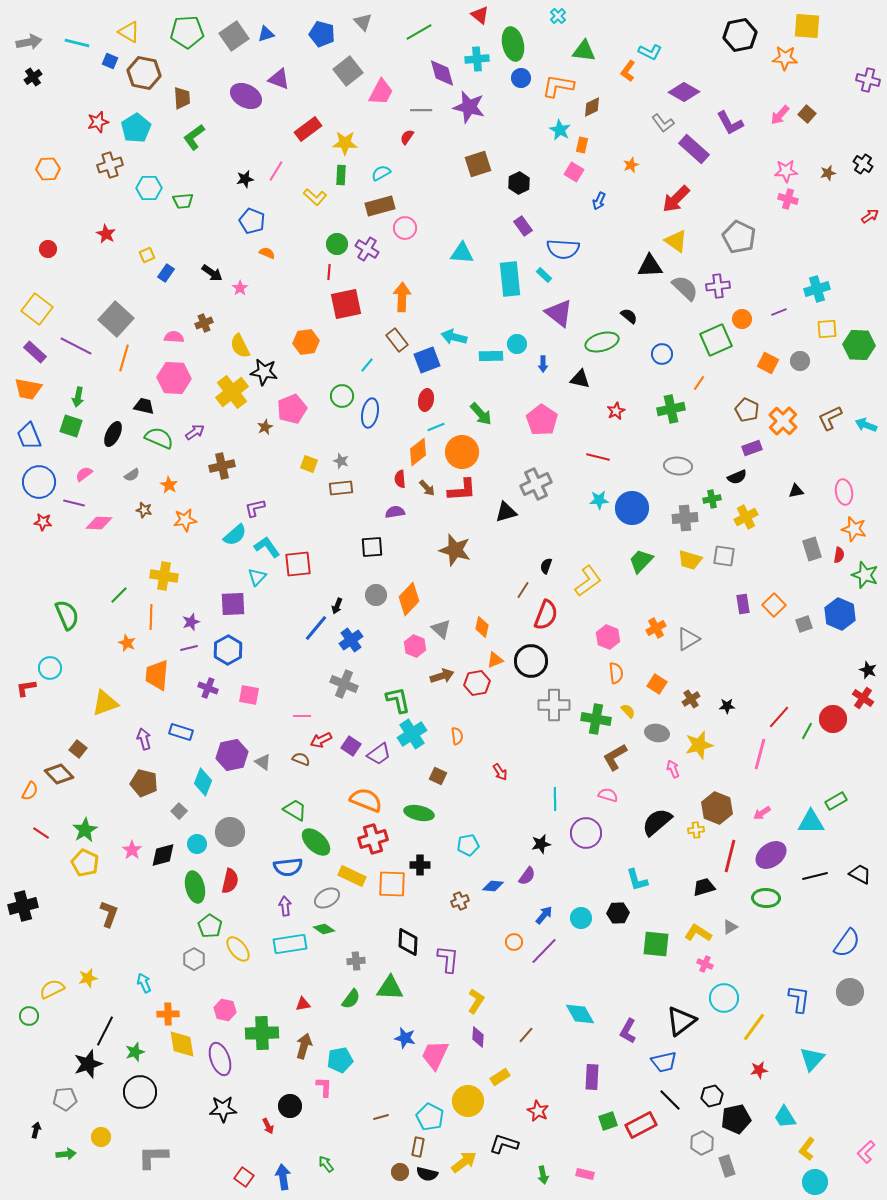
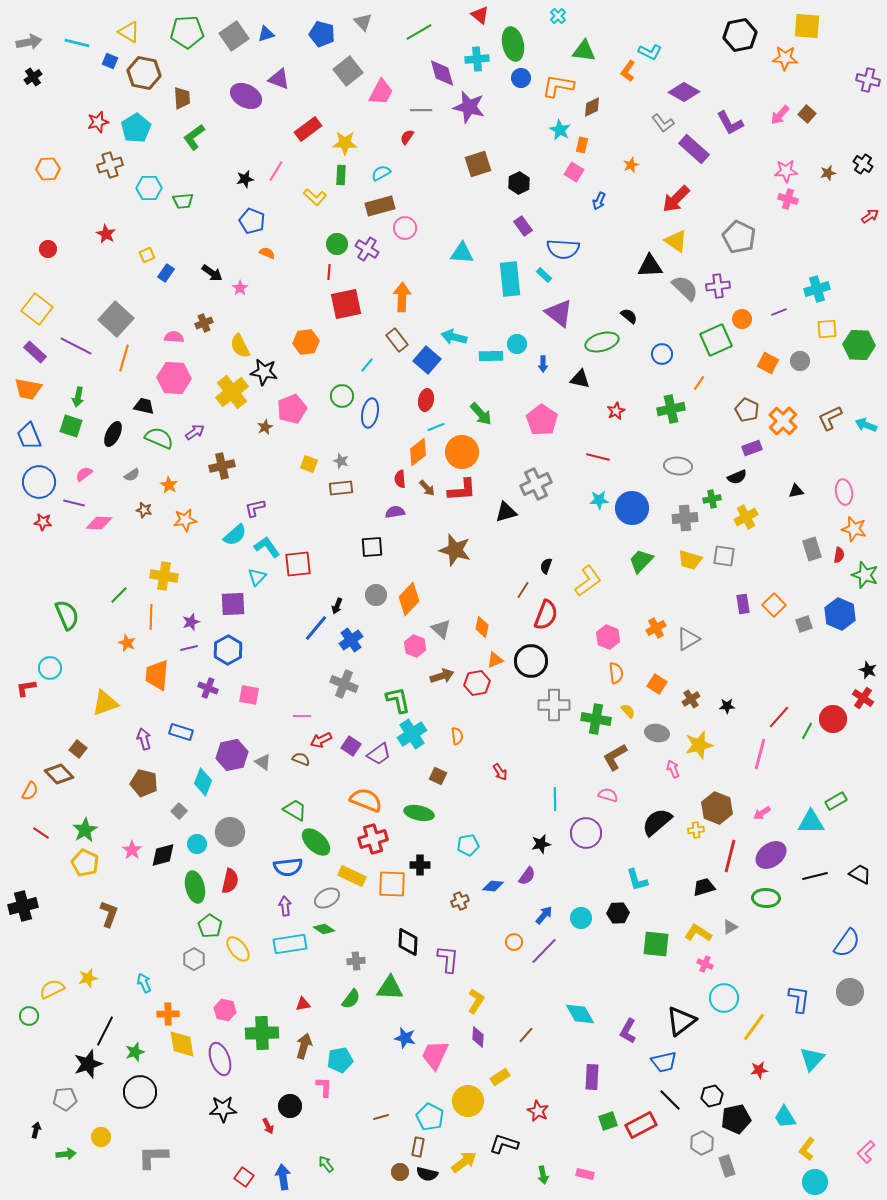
blue square at (427, 360): rotated 28 degrees counterclockwise
